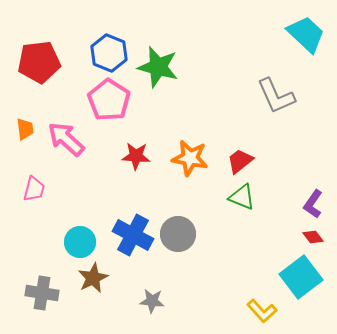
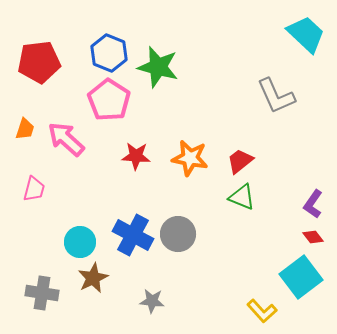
orange trapezoid: rotated 25 degrees clockwise
